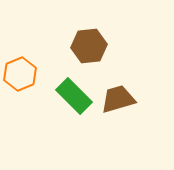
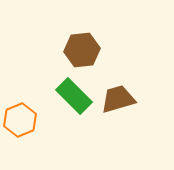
brown hexagon: moved 7 px left, 4 px down
orange hexagon: moved 46 px down
